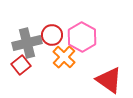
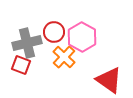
red circle: moved 2 px right, 3 px up
red square: rotated 30 degrees counterclockwise
